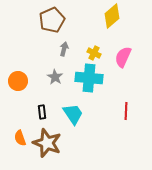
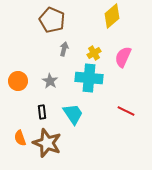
brown pentagon: rotated 25 degrees counterclockwise
yellow cross: rotated 32 degrees clockwise
gray star: moved 5 px left, 4 px down
red line: rotated 66 degrees counterclockwise
